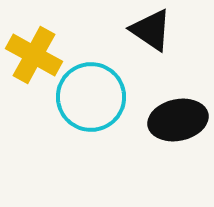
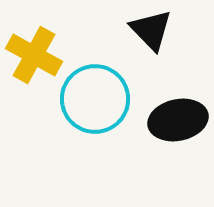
black triangle: rotated 12 degrees clockwise
cyan circle: moved 4 px right, 2 px down
